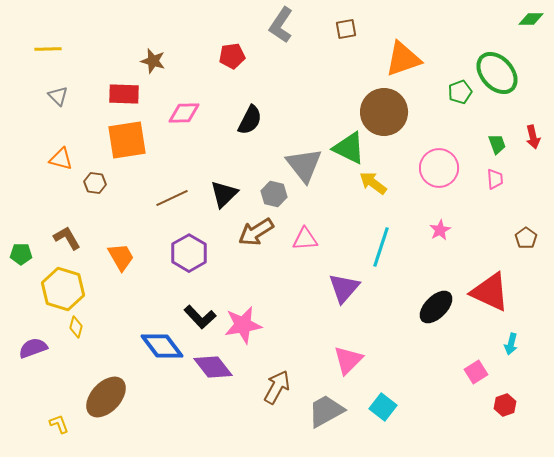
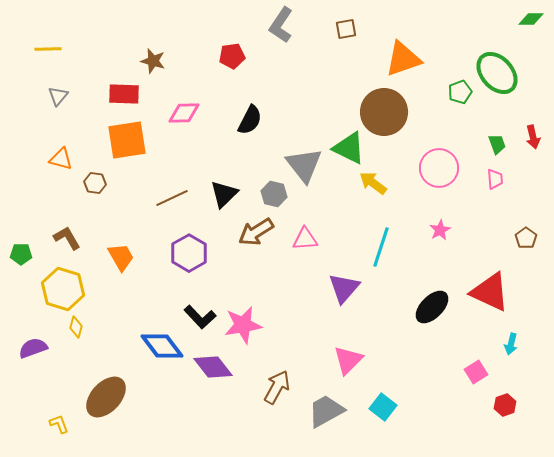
gray triangle at (58, 96): rotated 25 degrees clockwise
black ellipse at (436, 307): moved 4 px left
